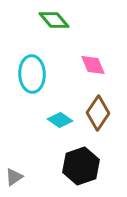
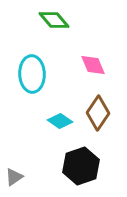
cyan diamond: moved 1 px down
